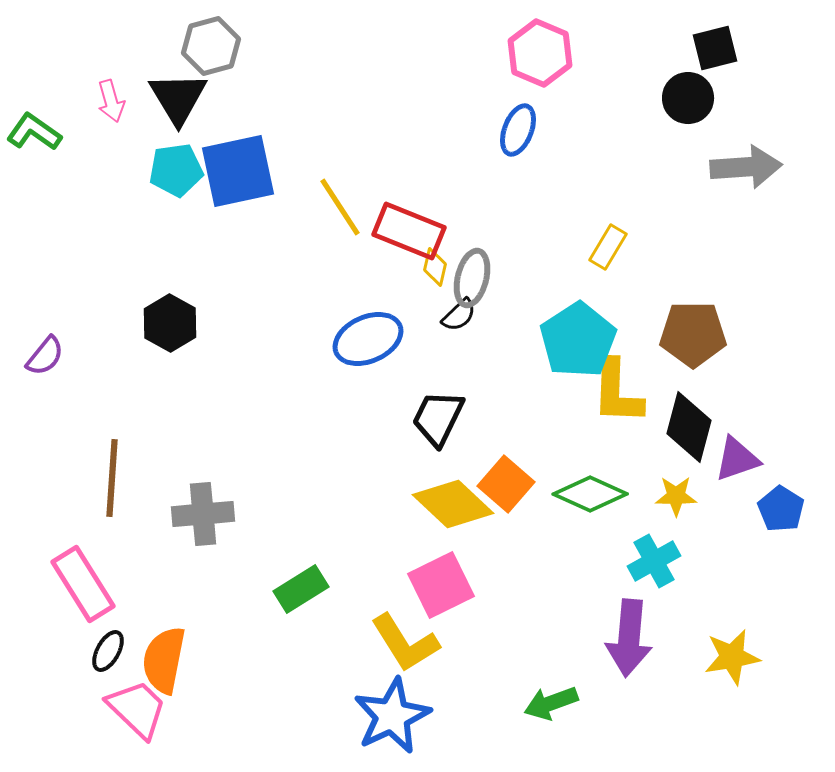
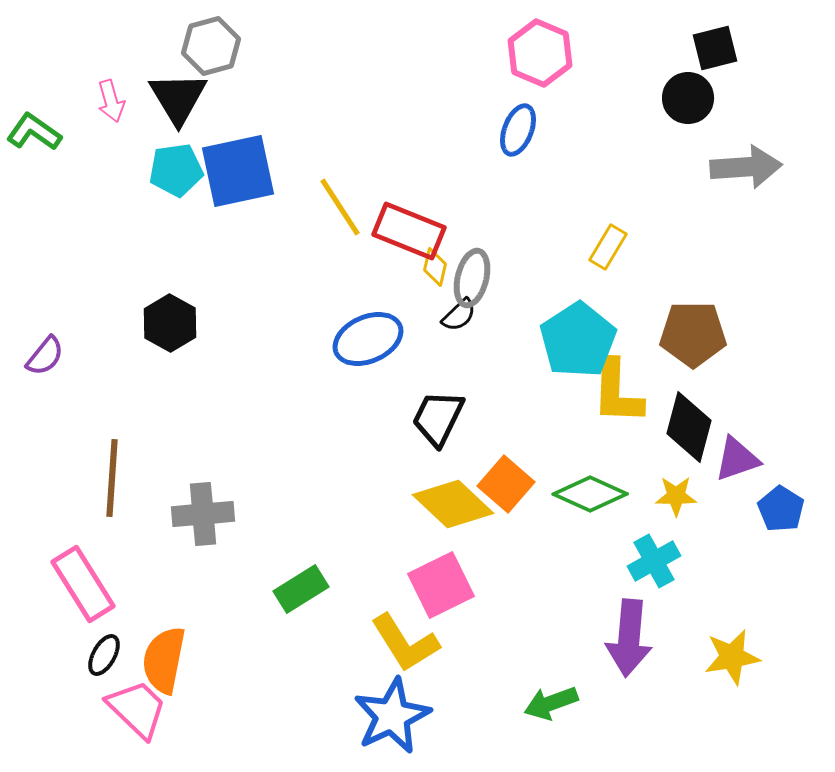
black ellipse at (108, 651): moved 4 px left, 4 px down
